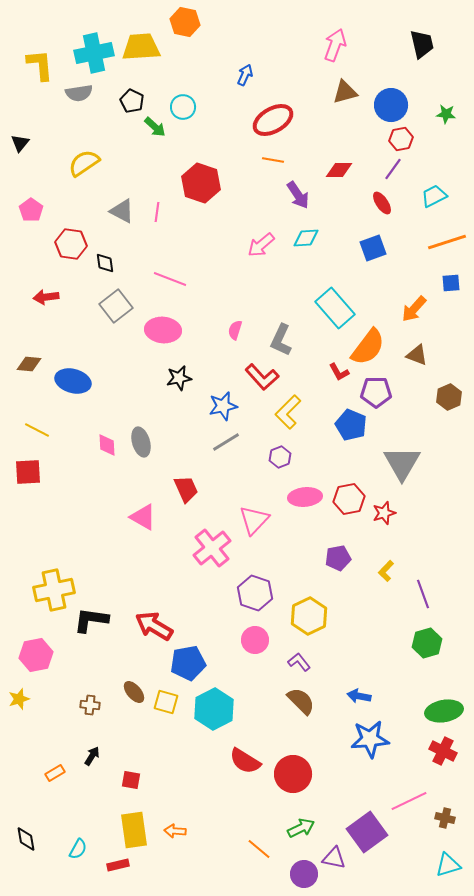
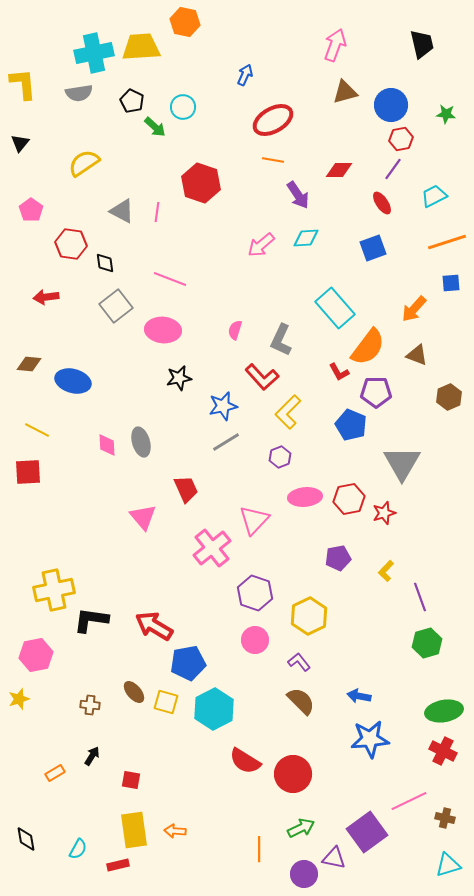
yellow L-shape at (40, 65): moved 17 px left, 19 px down
pink triangle at (143, 517): rotated 20 degrees clockwise
purple line at (423, 594): moved 3 px left, 3 px down
orange line at (259, 849): rotated 50 degrees clockwise
